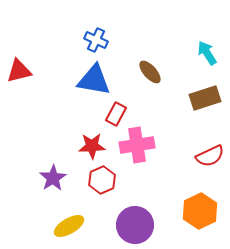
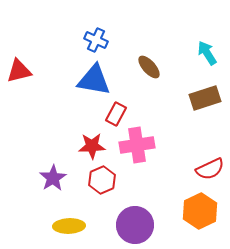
brown ellipse: moved 1 px left, 5 px up
red semicircle: moved 13 px down
yellow ellipse: rotated 28 degrees clockwise
